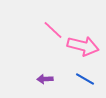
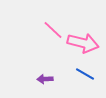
pink arrow: moved 3 px up
blue line: moved 5 px up
